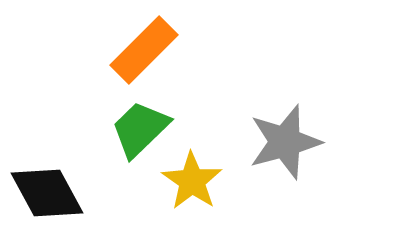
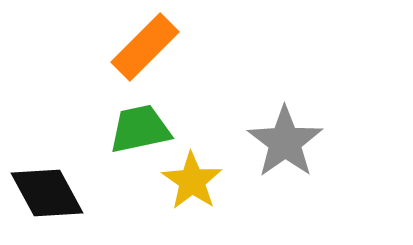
orange rectangle: moved 1 px right, 3 px up
green trapezoid: rotated 32 degrees clockwise
gray star: rotated 20 degrees counterclockwise
